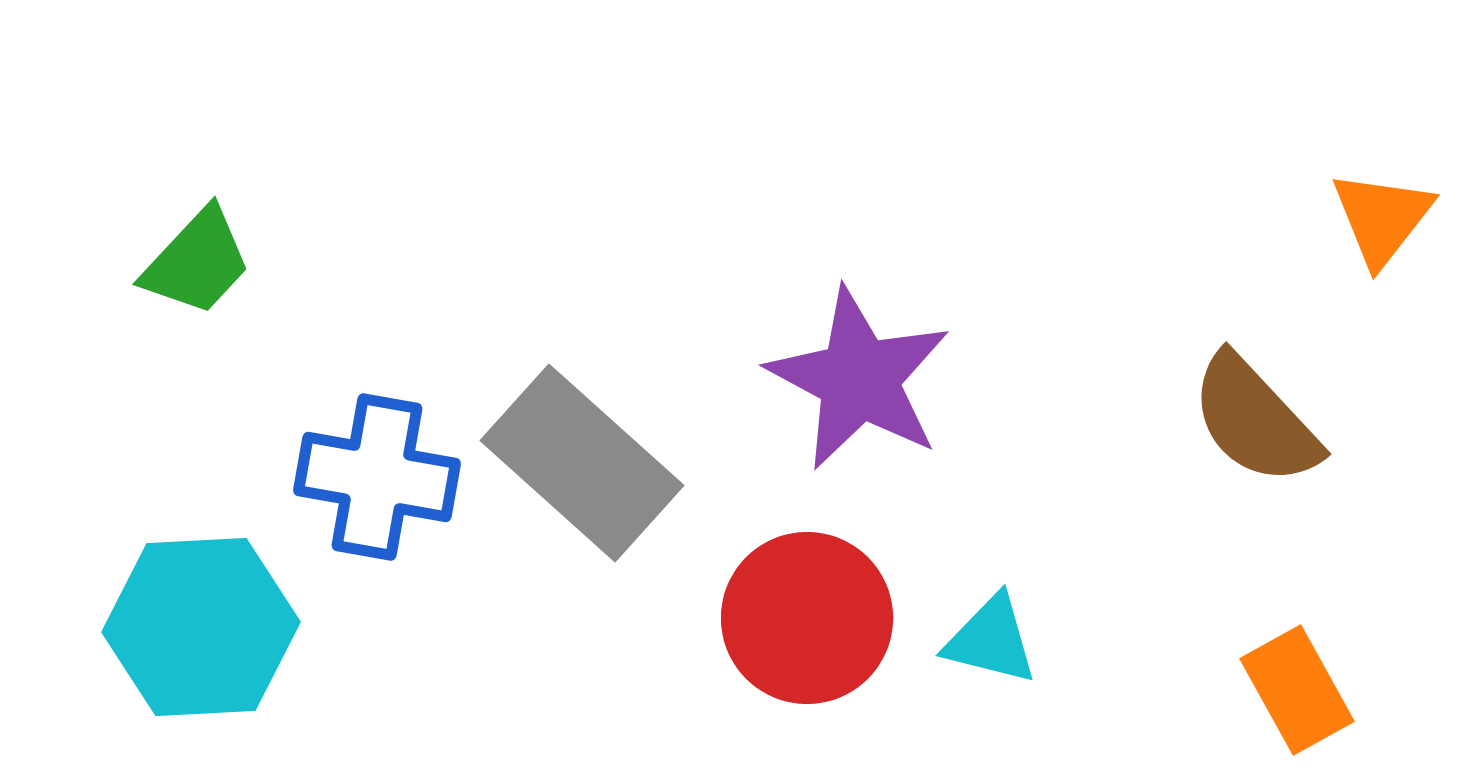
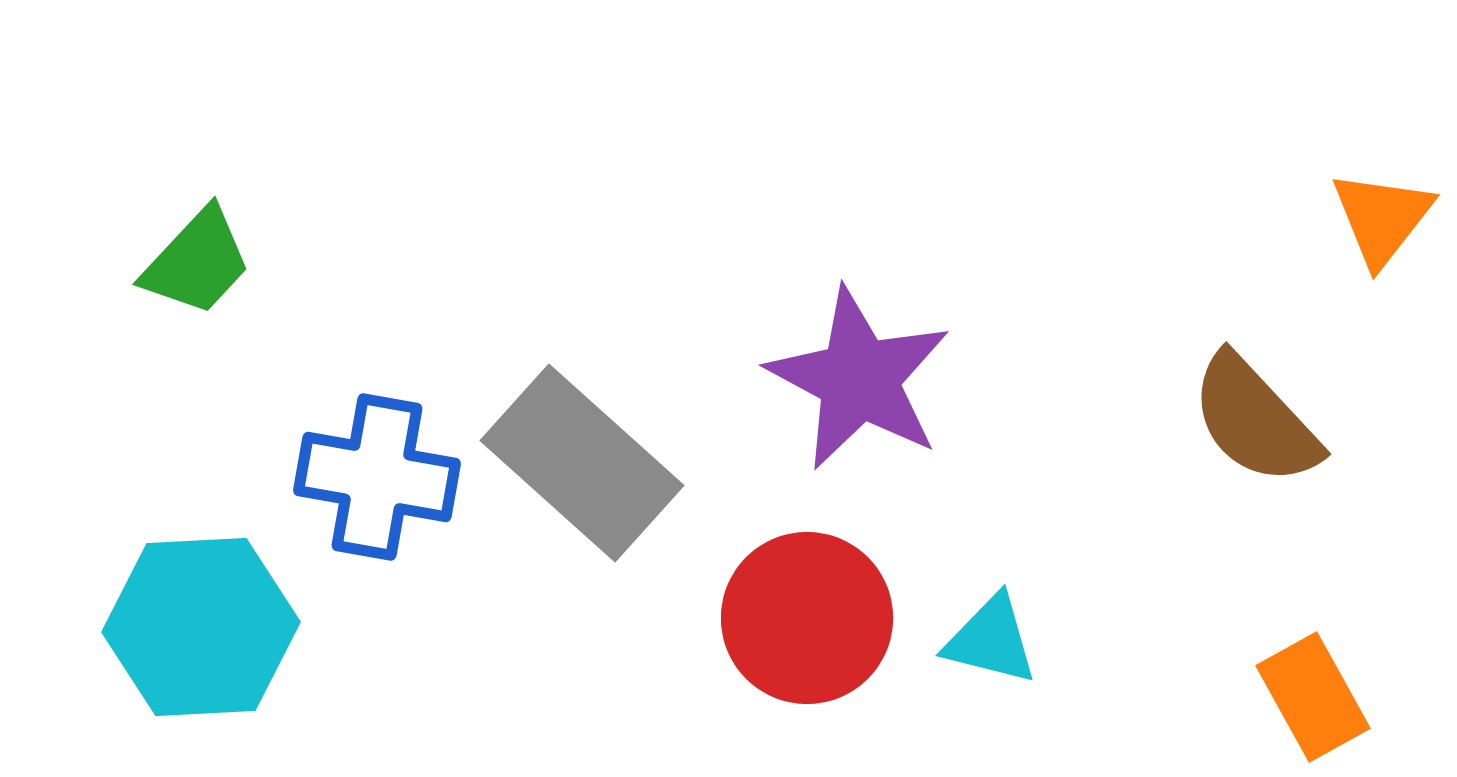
orange rectangle: moved 16 px right, 7 px down
